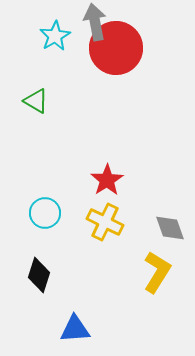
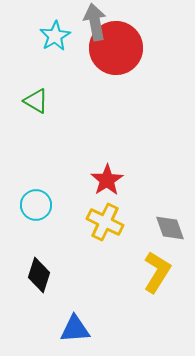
cyan circle: moved 9 px left, 8 px up
